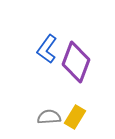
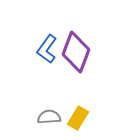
purple diamond: moved 10 px up
yellow rectangle: moved 3 px right, 1 px down
